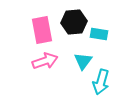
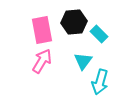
cyan rectangle: rotated 36 degrees clockwise
pink arrow: moved 3 px left; rotated 40 degrees counterclockwise
cyan arrow: moved 1 px left
